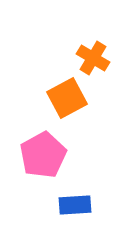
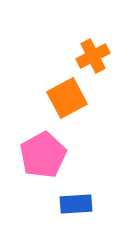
orange cross: moved 2 px up; rotated 32 degrees clockwise
blue rectangle: moved 1 px right, 1 px up
